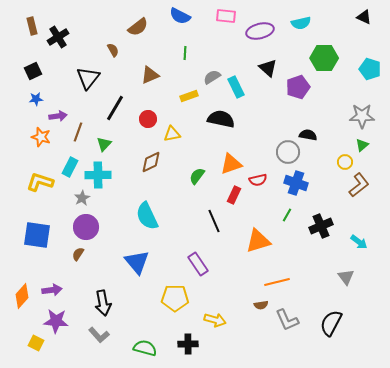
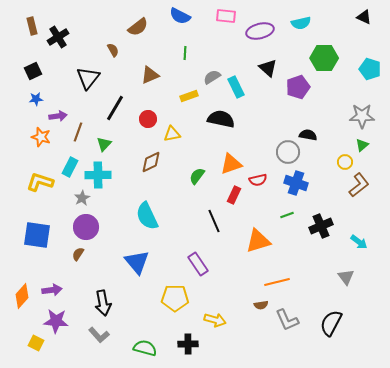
green line at (287, 215): rotated 40 degrees clockwise
